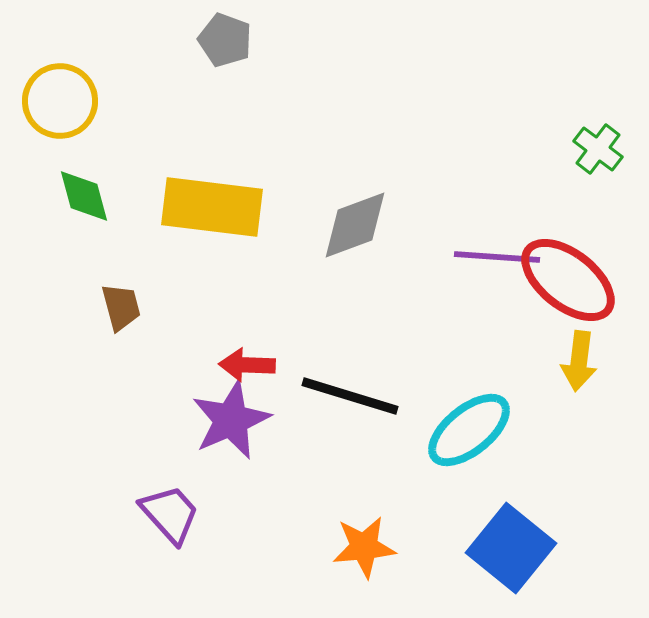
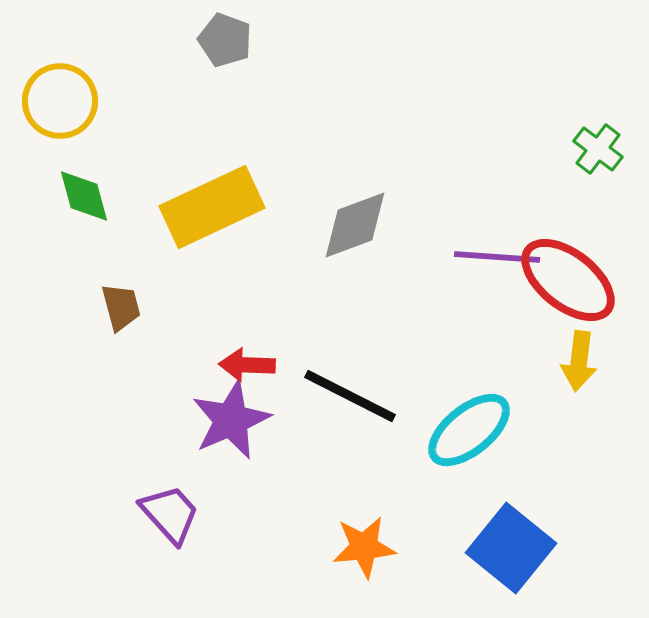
yellow rectangle: rotated 32 degrees counterclockwise
black line: rotated 10 degrees clockwise
